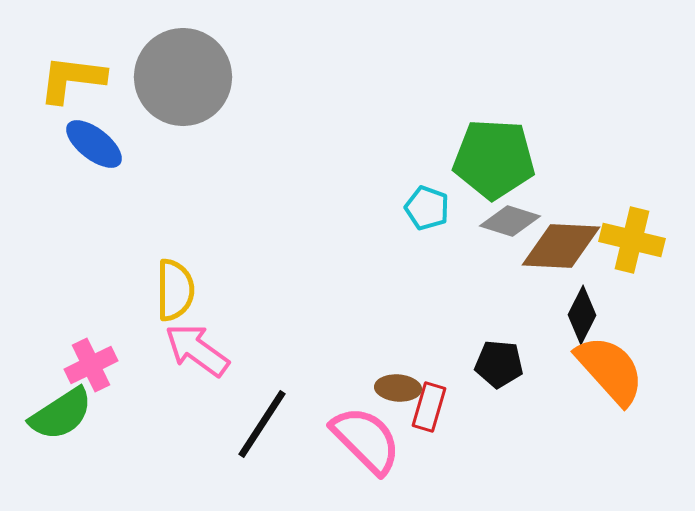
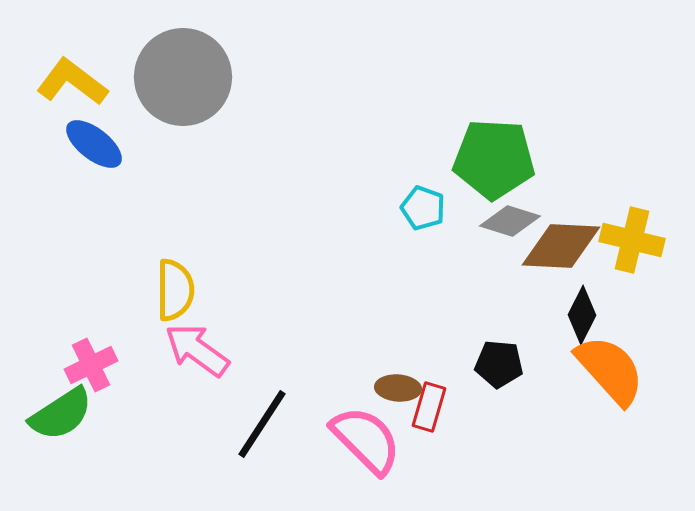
yellow L-shape: moved 3 px down; rotated 30 degrees clockwise
cyan pentagon: moved 4 px left
